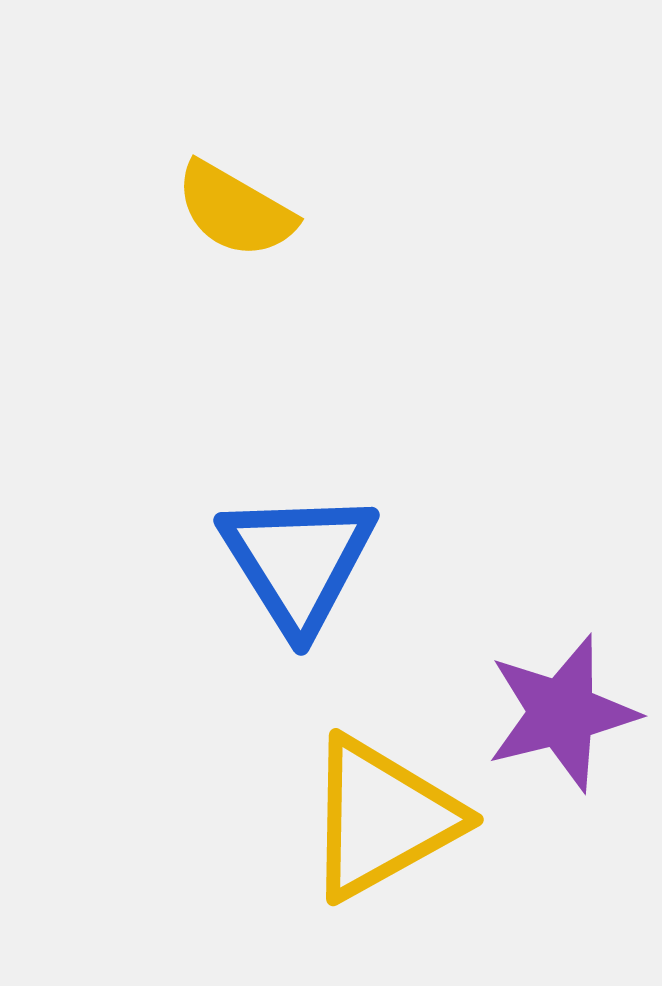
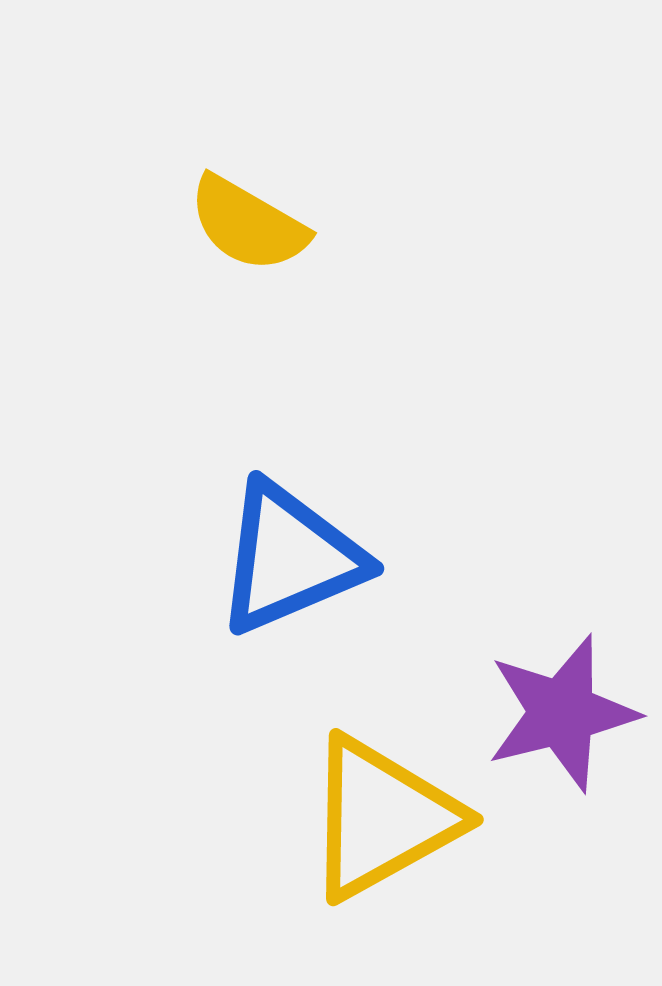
yellow semicircle: moved 13 px right, 14 px down
blue triangle: moved 8 px left, 3 px up; rotated 39 degrees clockwise
